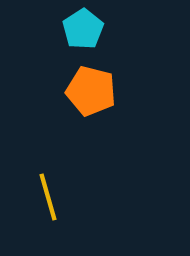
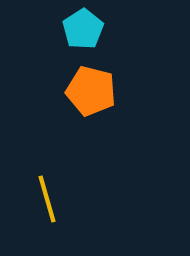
yellow line: moved 1 px left, 2 px down
